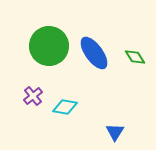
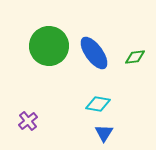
green diamond: rotated 65 degrees counterclockwise
purple cross: moved 5 px left, 25 px down
cyan diamond: moved 33 px right, 3 px up
blue triangle: moved 11 px left, 1 px down
